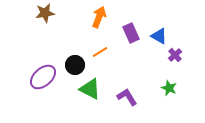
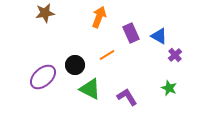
orange line: moved 7 px right, 3 px down
